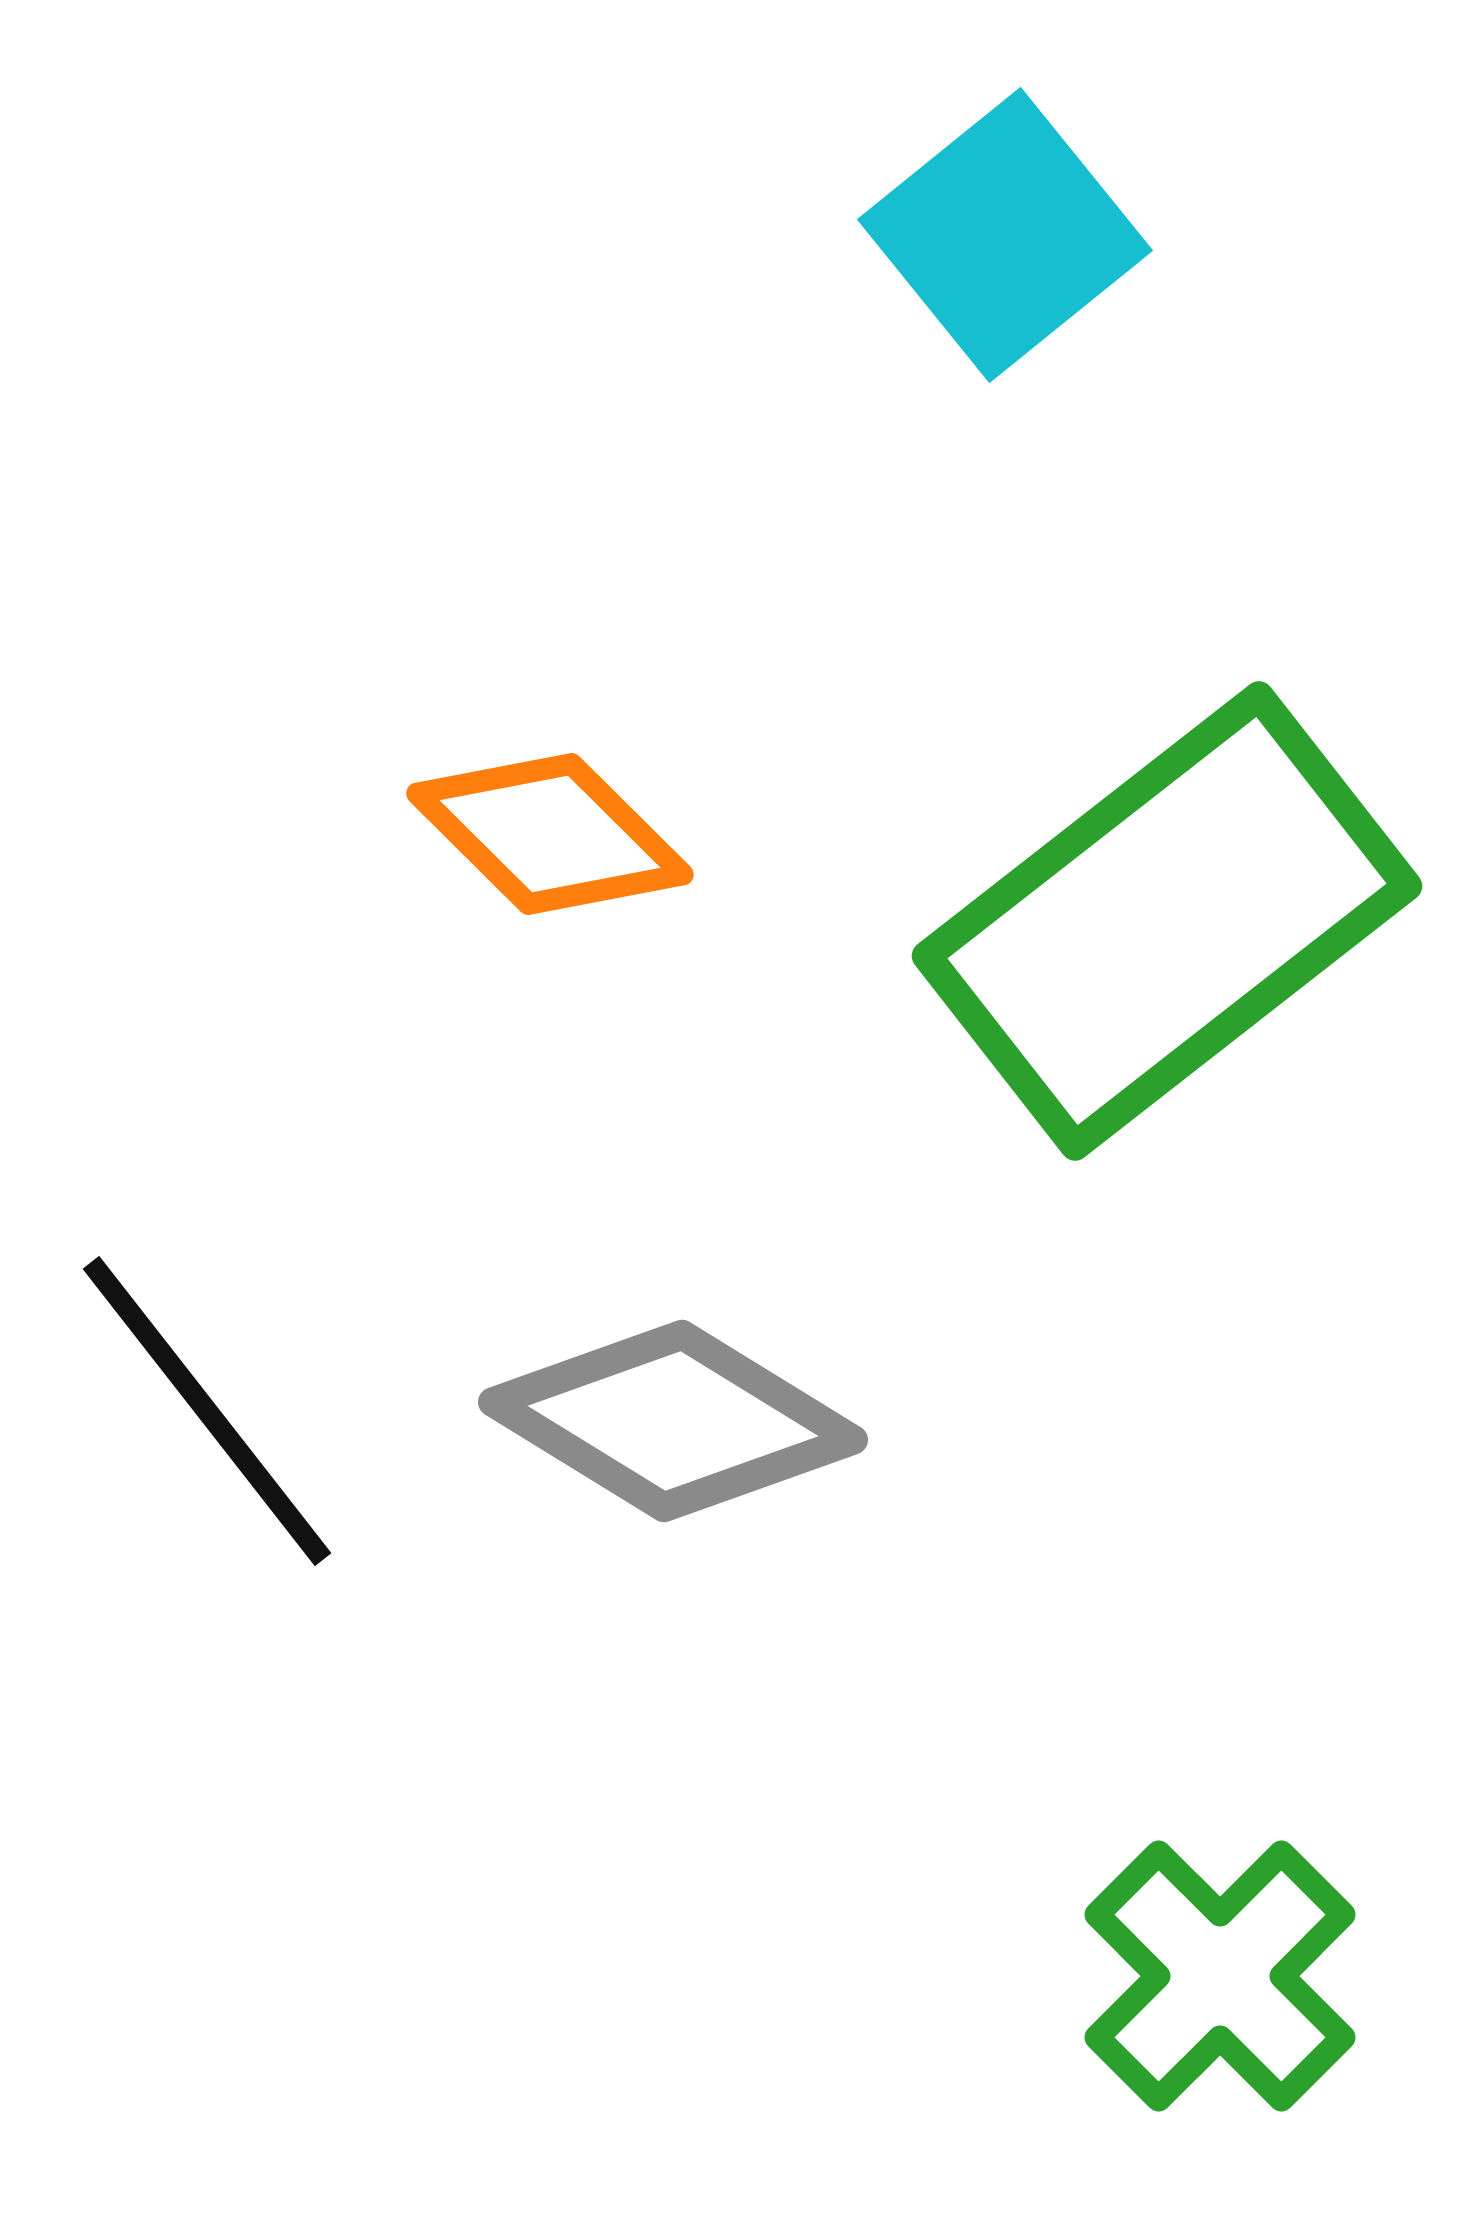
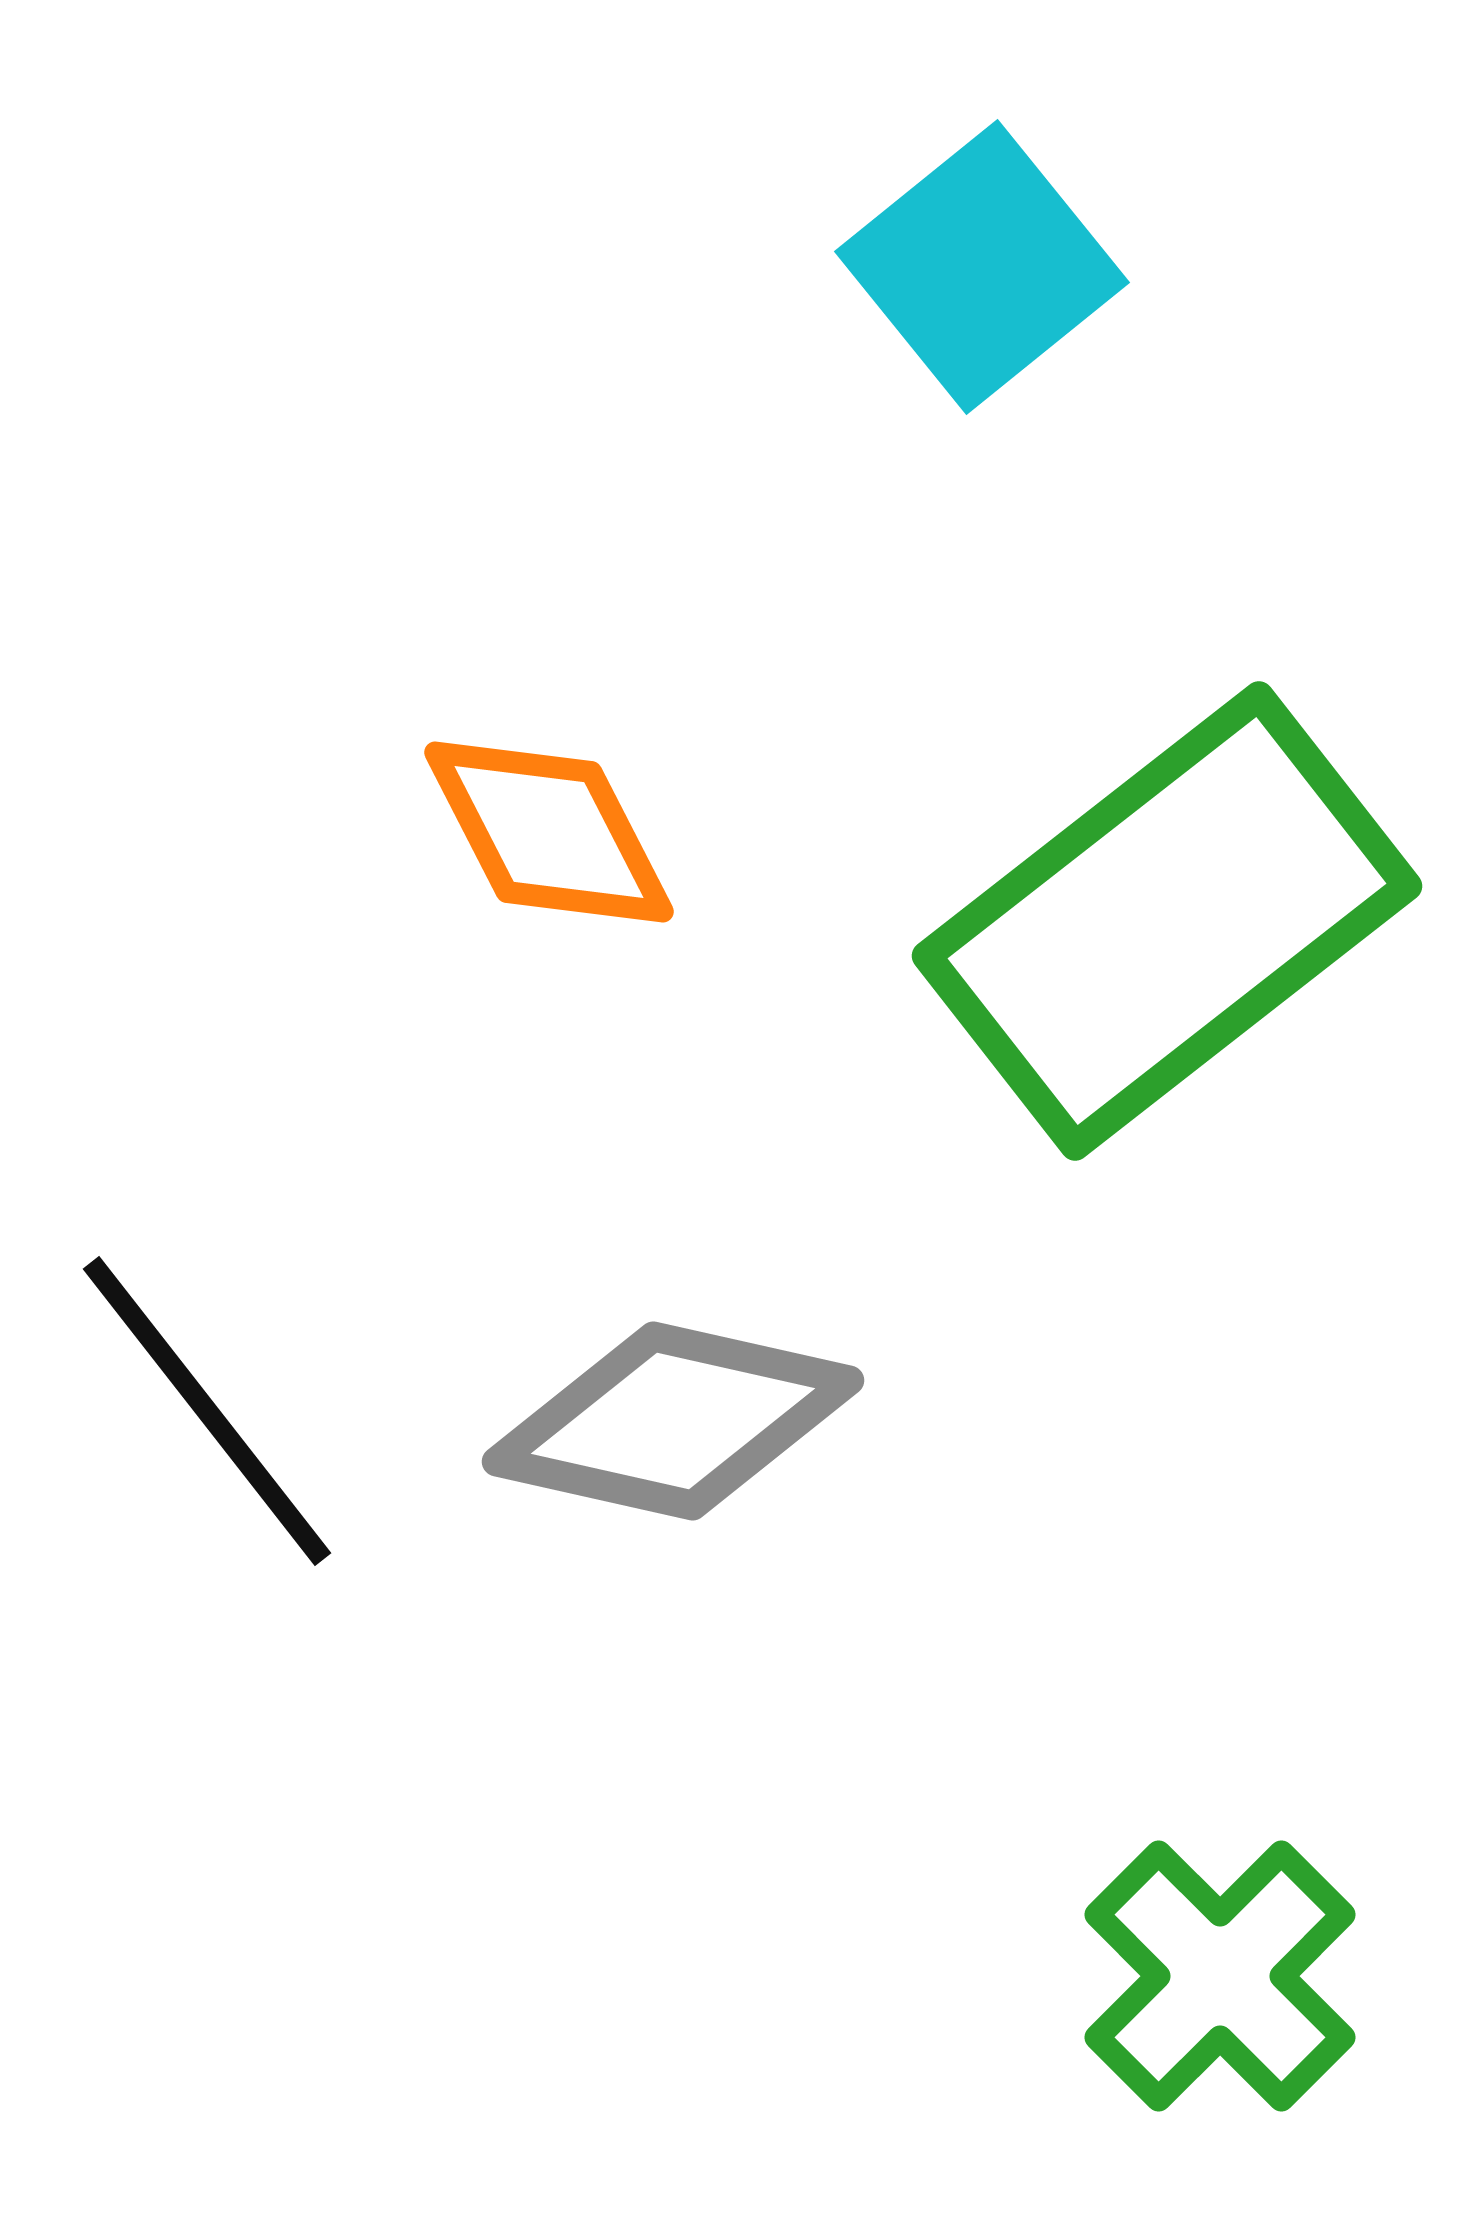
cyan square: moved 23 px left, 32 px down
orange diamond: moved 1 px left, 2 px up; rotated 18 degrees clockwise
gray diamond: rotated 19 degrees counterclockwise
